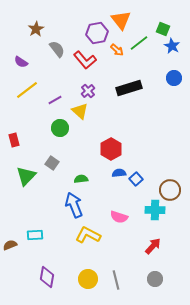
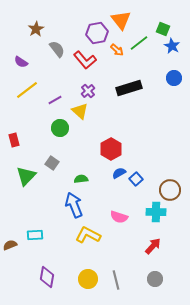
blue semicircle: rotated 24 degrees counterclockwise
cyan cross: moved 1 px right, 2 px down
